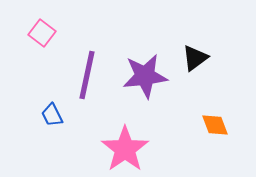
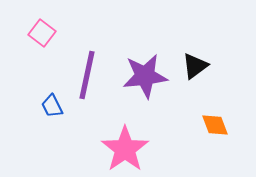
black triangle: moved 8 px down
blue trapezoid: moved 9 px up
